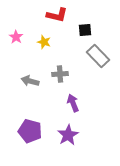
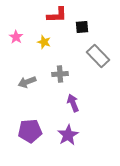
red L-shape: rotated 15 degrees counterclockwise
black square: moved 3 px left, 3 px up
gray arrow: moved 3 px left, 1 px down; rotated 36 degrees counterclockwise
purple pentagon: rotated 20 degrees counterclockwise
